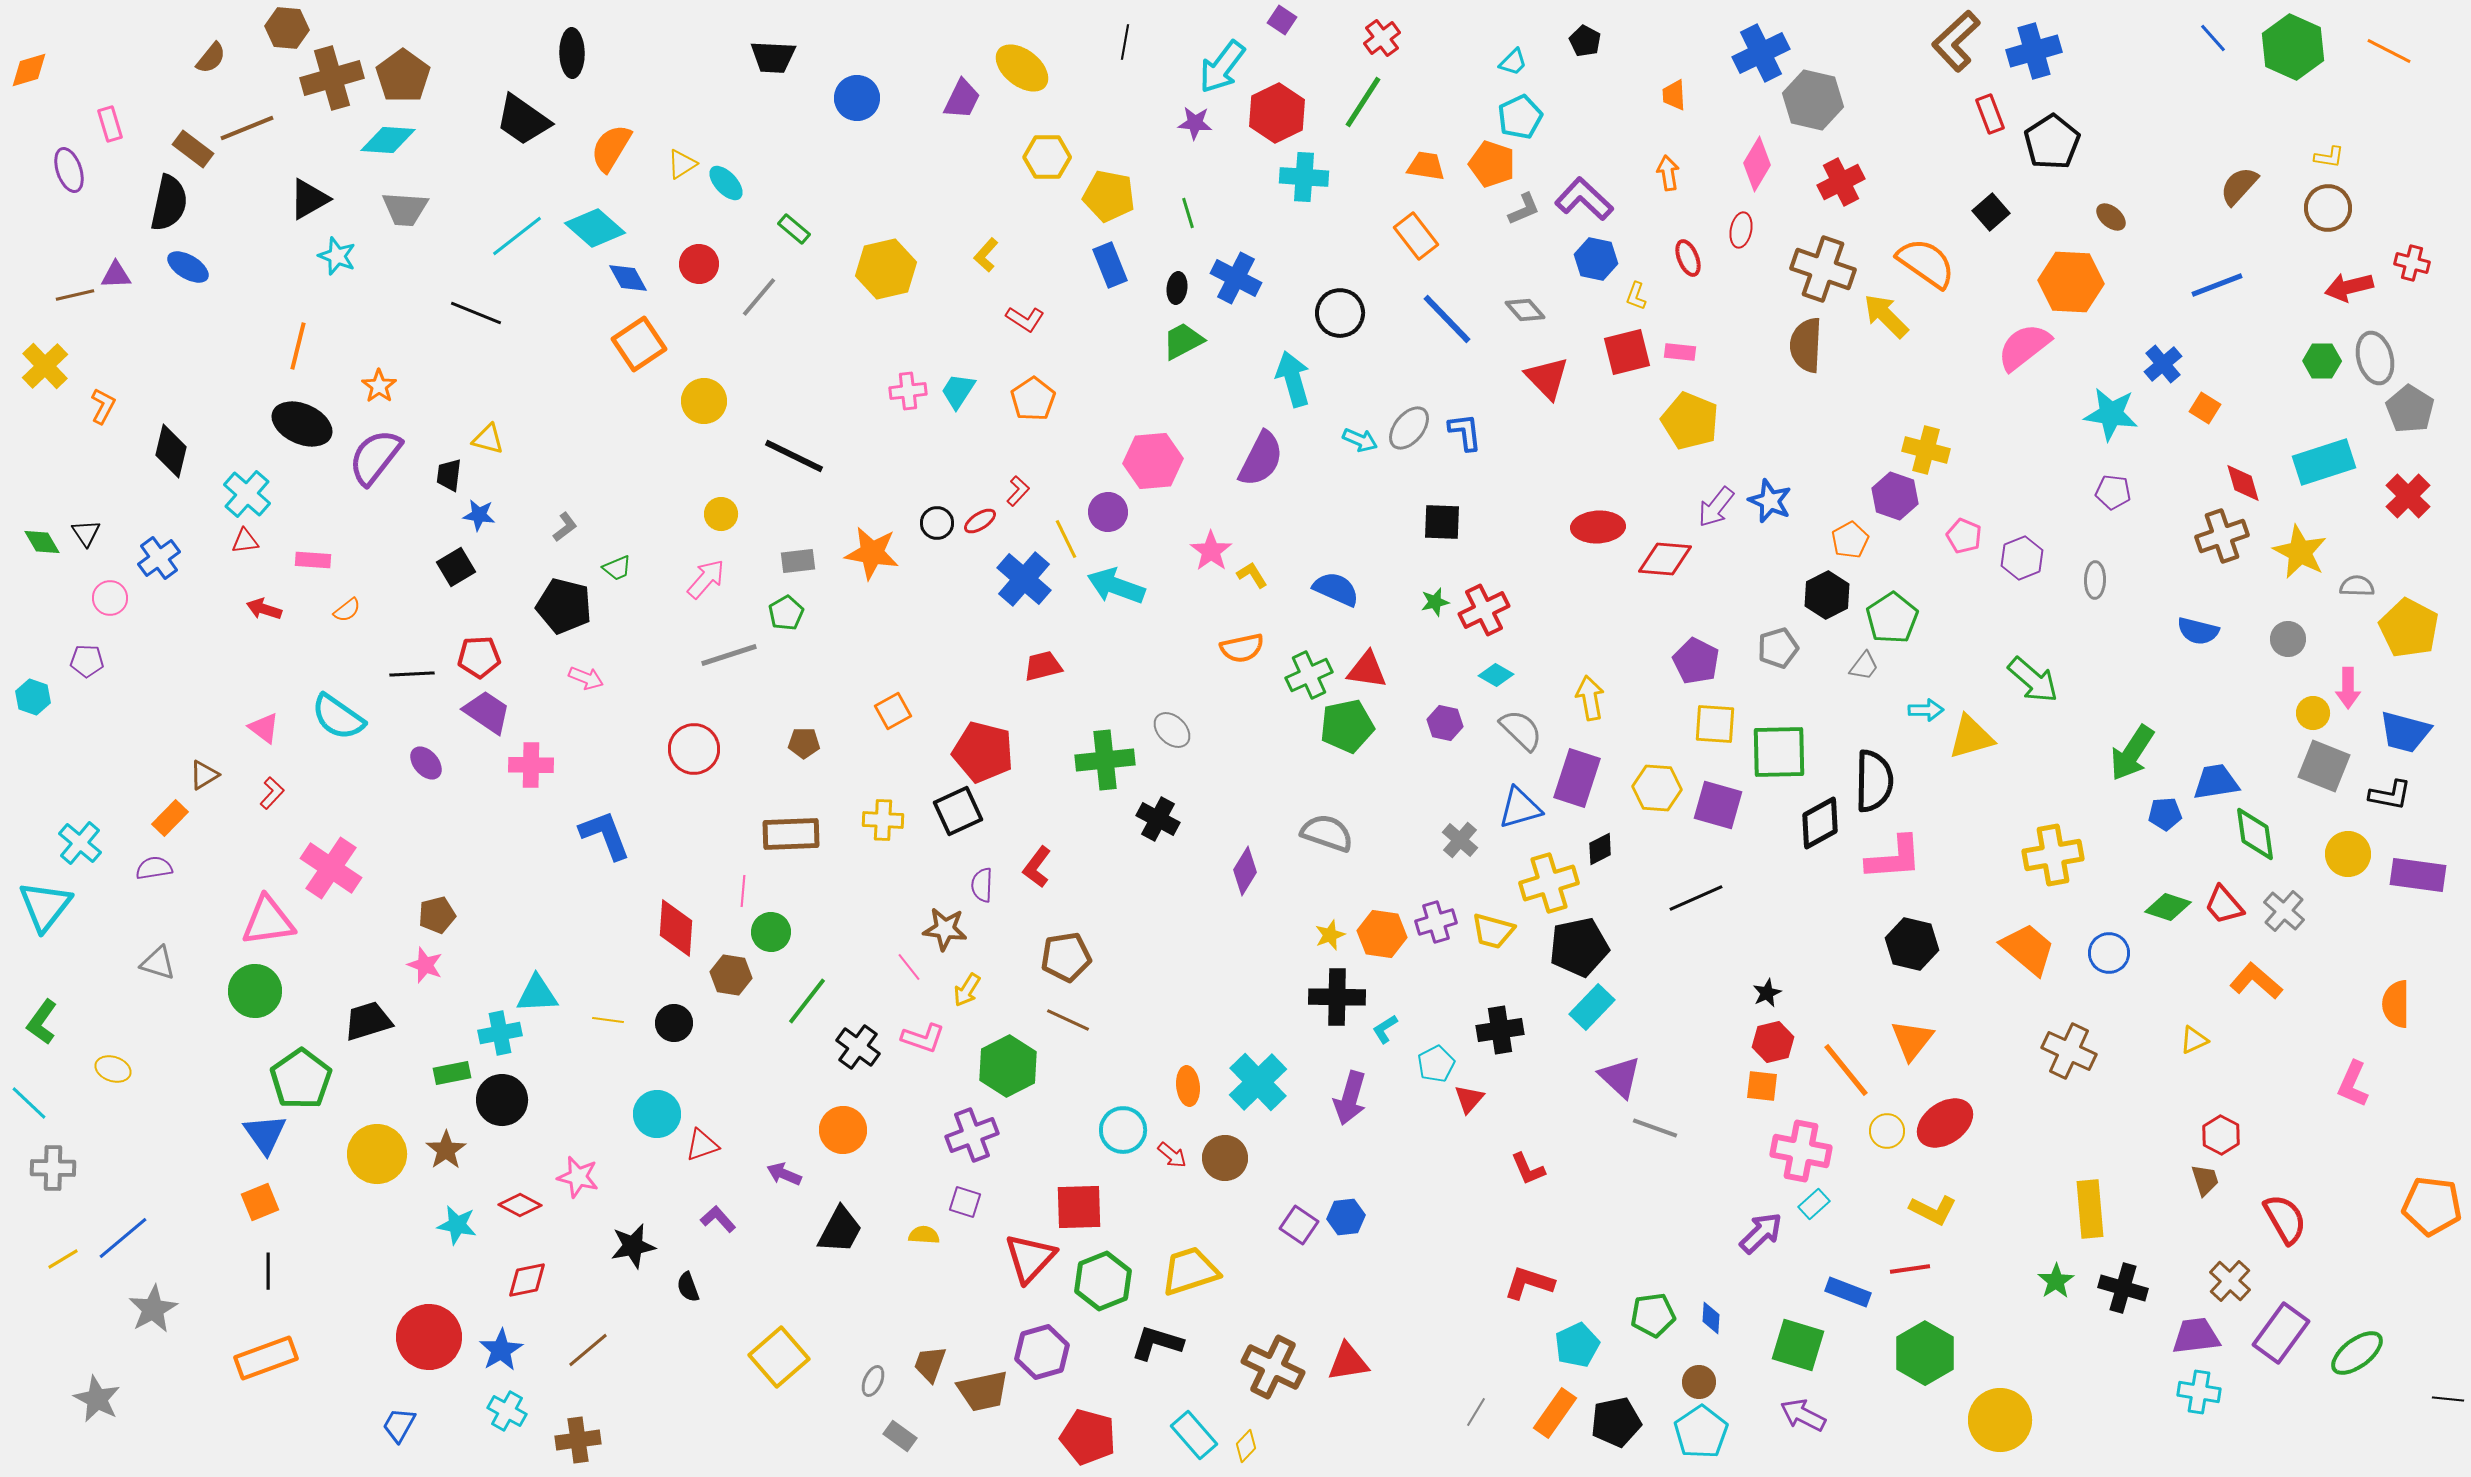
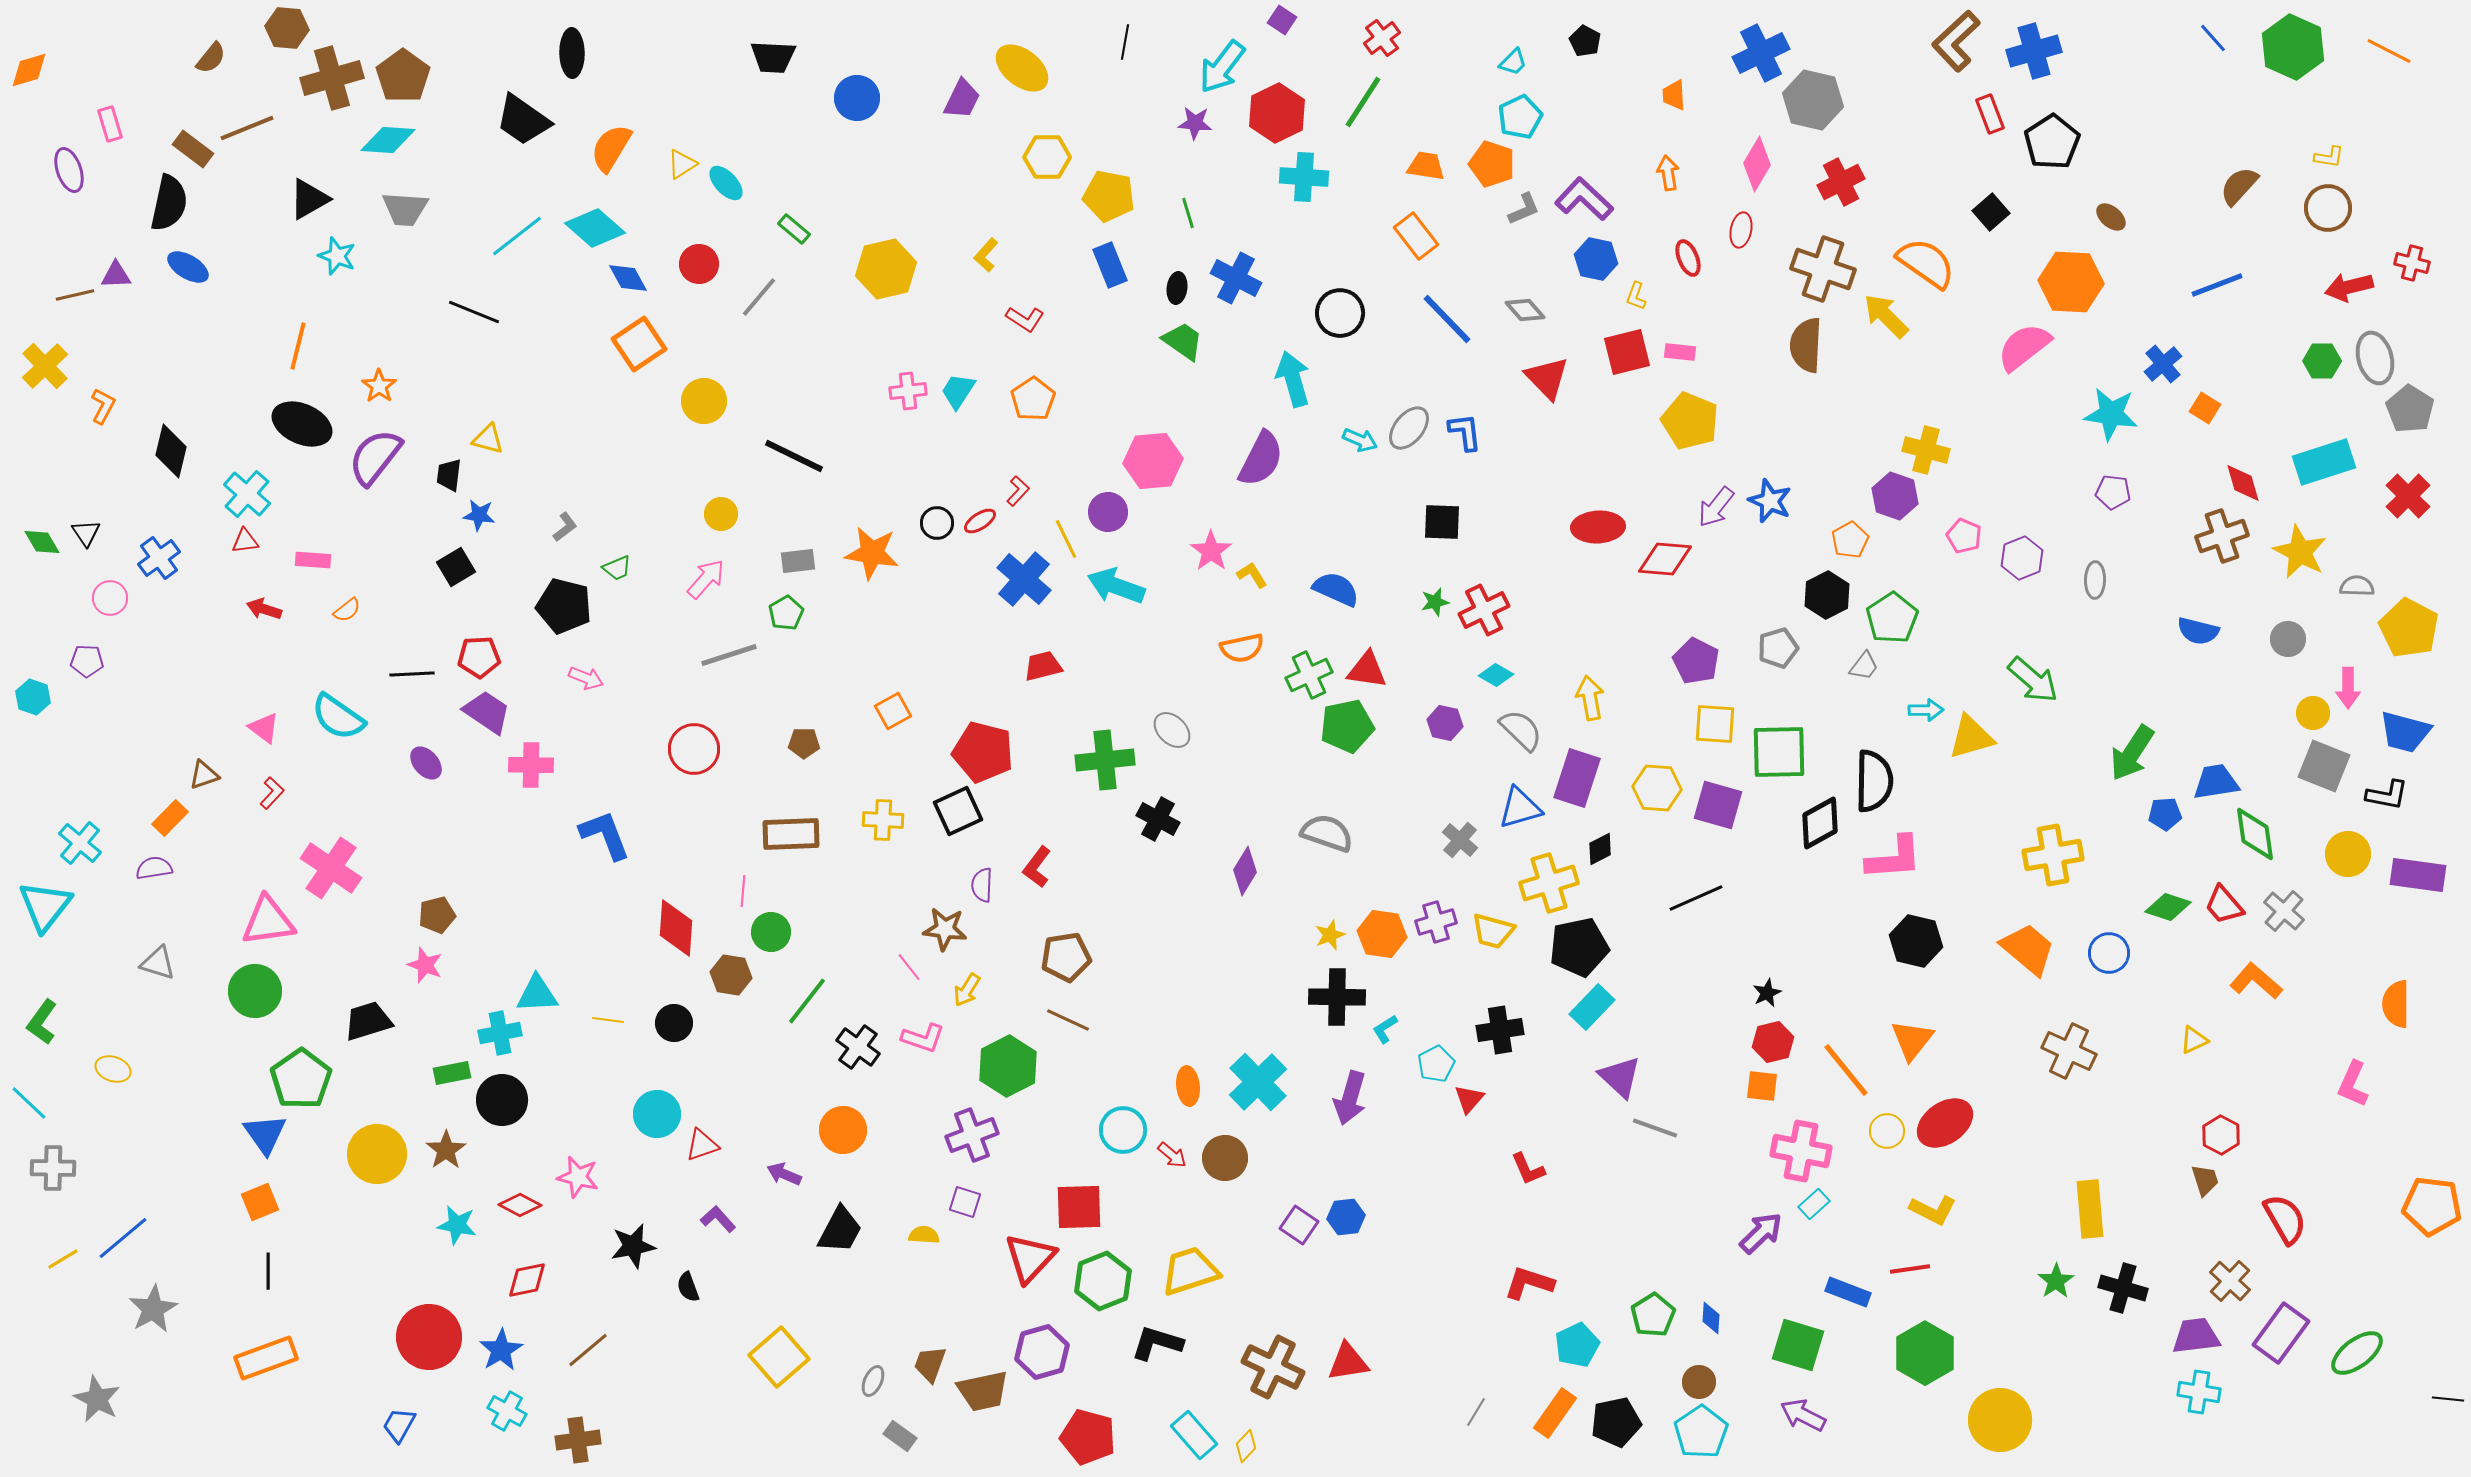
black line at (476, 313): moved 2 px left, 1 px up
green trapezoid at (1183, 341): rotated 63 degrees clockwise
brown triangle at (204, 775): rotated 12 degrees clockwise
black L-shape at (2390, 795): moved 3 px left
black hexagon at (1912, 944): moved 4 px right, 3 px up
green pentagon at (1653, 1315): rotated 24 degrees counterclockwise
